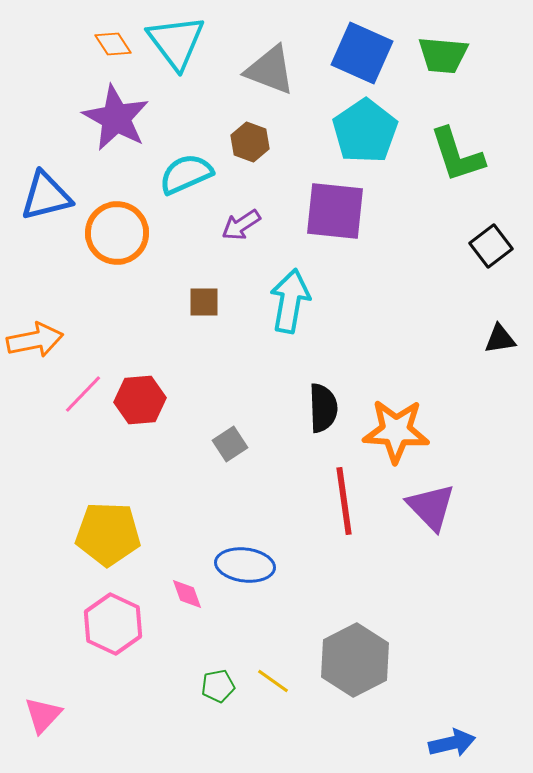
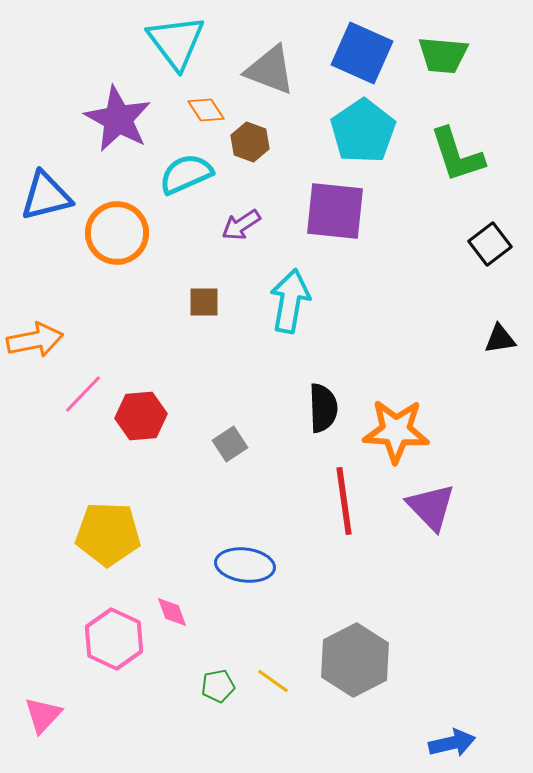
orange diamond: moved 93 px right, 66 px down
purple star: moved 2 px right, 1 px down
cyan pentagon: moved 2 px left
black square: moved 1 px left, 2 px up
red hexagon: moved 1 px right, 16 px down
pink diamond: moved 15 px left, 18 px down
pink hexagon: moved 1 px right, 15 px down
